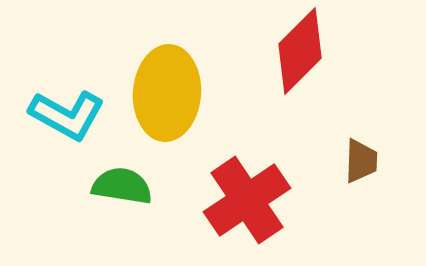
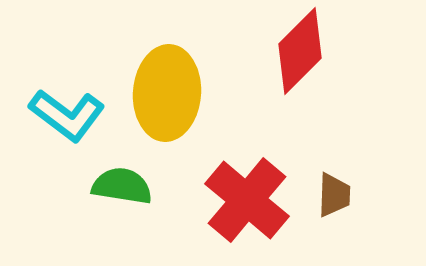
cyan L-shape: rotated 8 degrees clockwise
brown trapezoid: moved 27 px left, 34 px down
red cross: rotated 16 degrees counterclockwise
